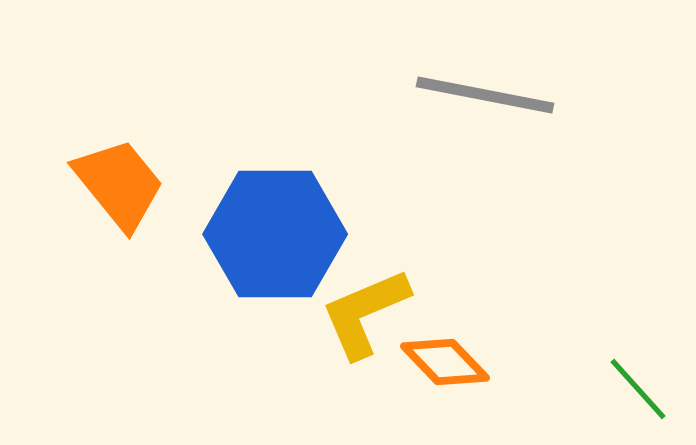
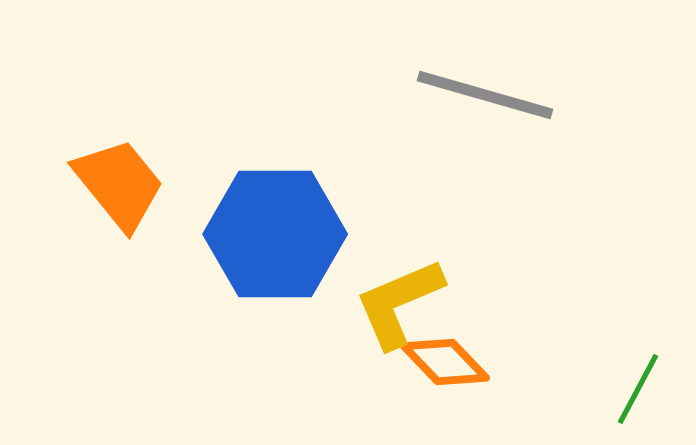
gray line: rotated 5 degrees clockwise
yellow L-shape: moved 34 px right, 10 px up
green line: rotated 70 degrees clockwise
